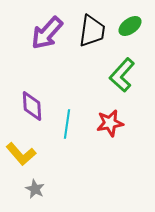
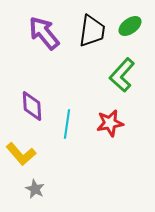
purple arrow: moved 3 px left; rotated 99 degrees clockwise
